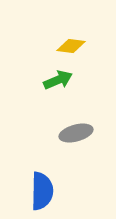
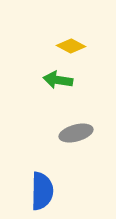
yellow diamond: rotated 20 degrees clockwise
green arrow: rotated 148 degrees counterclockwise
